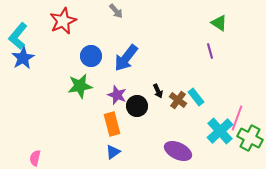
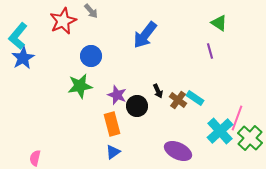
gray arrow: moved 25 px left
blue arrow: moved 19 px right, 23 px up
cyan rectangle: moved 1 px left, 1 px down; rotated 18 degrees counterclockwise
green cross: rotated 15 degrees clockwise
